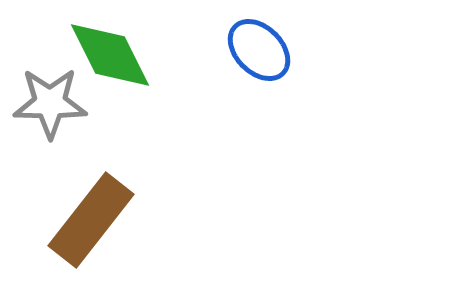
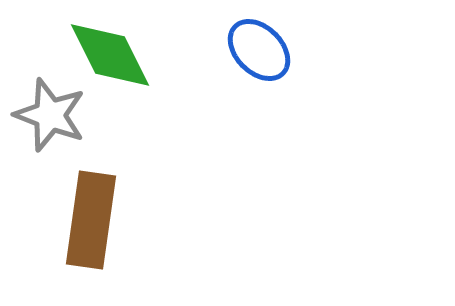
gray star: moved 12 px down; rotated 20 degrees clockwise
brown rectangle: rotated 30 degrees counterclockwise
